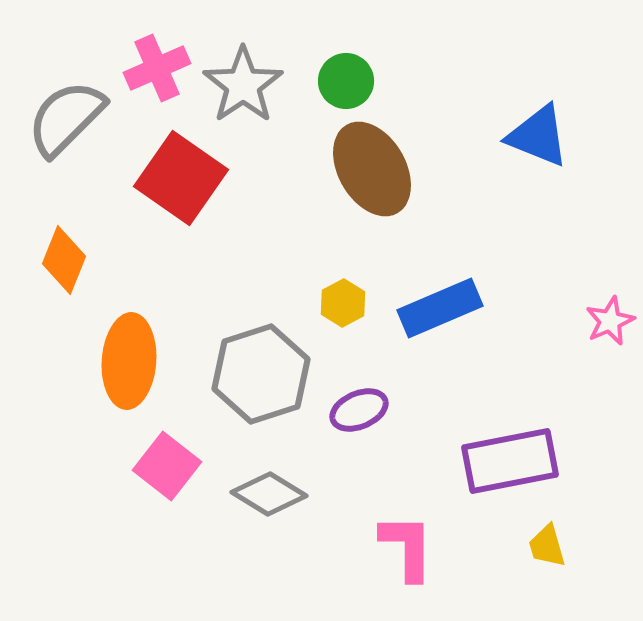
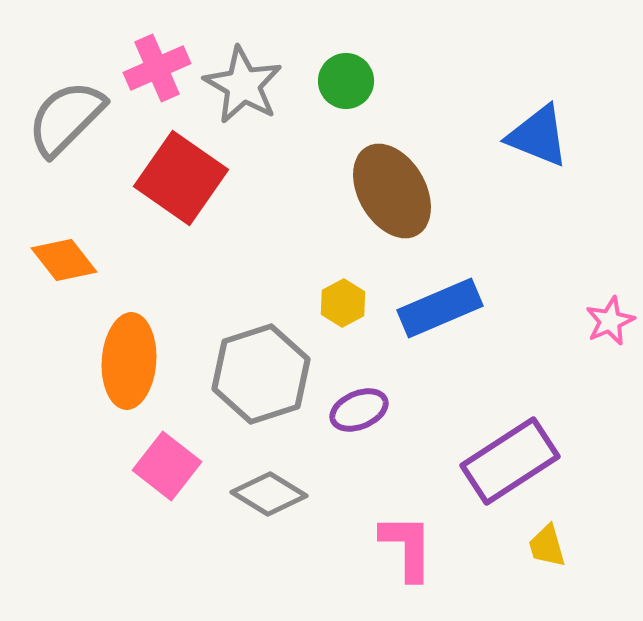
gray star: rotated 8 degrees counterclockwise
brown ellipse: moved 20 px right, 22 px down
orange diamond: rotated 60 degrees counterclockwise
purple rectangle: rotated 22 degrees counterclockwise
